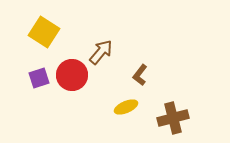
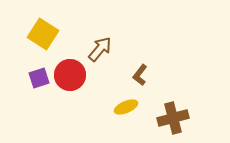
yellow square: moved 1 px left, 2 px down
brown arrow: moved 1 px left, 3 px up
red circle: moved 2 px left
